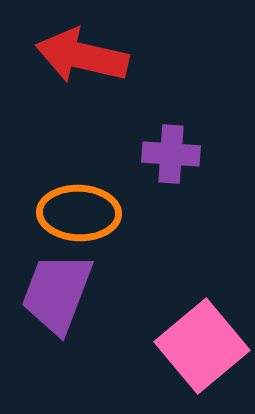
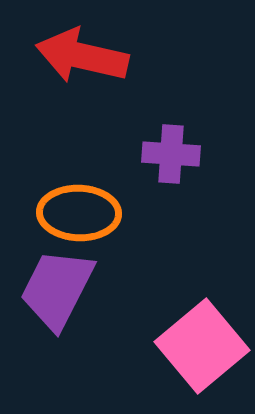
purple trapezoid: moved 4 px up; rotated 6 degrees clockwise
